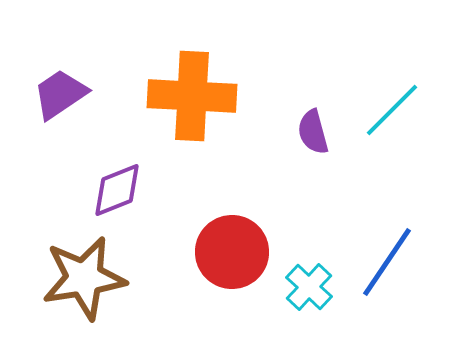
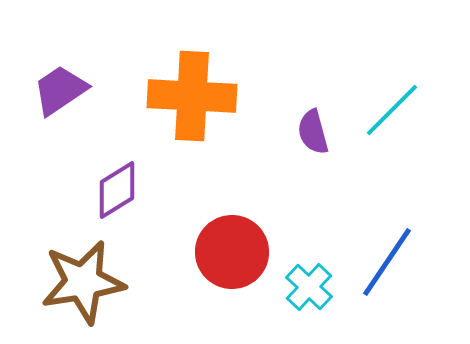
purple trapezoid: moved 4 px up
purple diamond: rotated 10 degrees counterclockwise
brown star: moved 1 px left, 4 px down
